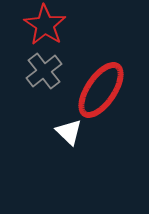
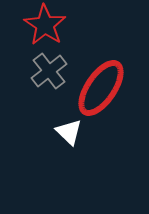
gray cross: moved 5 px right
red ellipse: moved 2 px up
